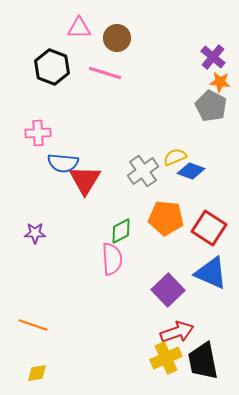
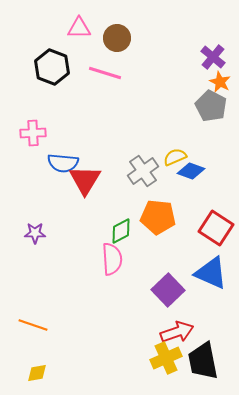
orange star: rotated 20 degrees clockwise
pink cross: moved 5 px left
orange pentagon: moved 8 px left, 1 px up
red square: moved 7 px right
